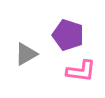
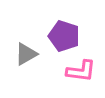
purple pentagon: moved 4 px left, 1 px down
